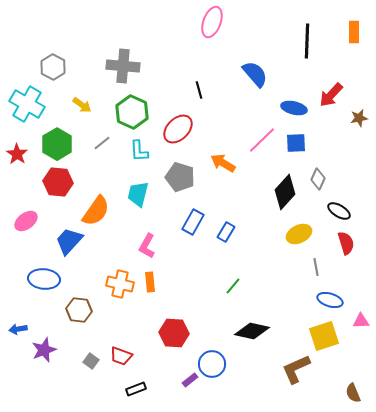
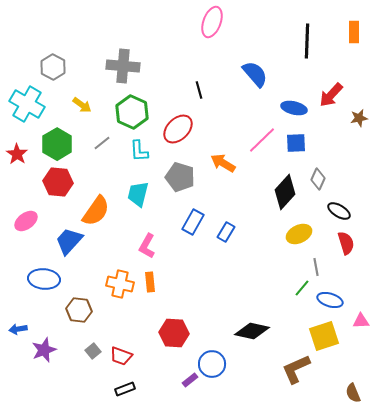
green line at (233, 286): moved 69 px right, 2 px down
gray square at (91, 361): moved 2 px right, 10 px up; rotated 14 degrees clockwise
black rectangle at (136, 389): moved 11 px left
